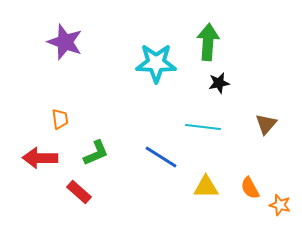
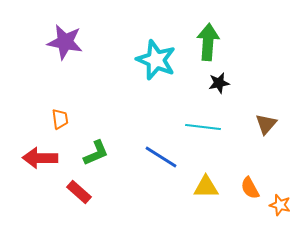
purple star: rotated 9 degrees counterclockwise
cyan star: moved 3 px up; rotated 21 degrees clockwise
